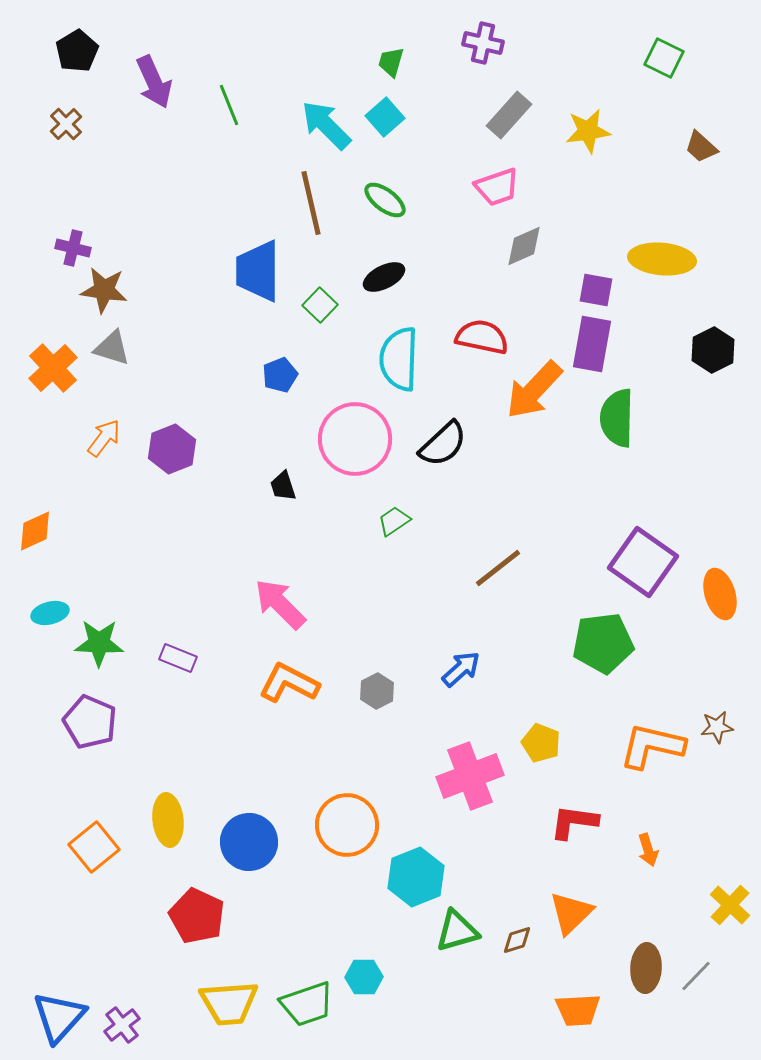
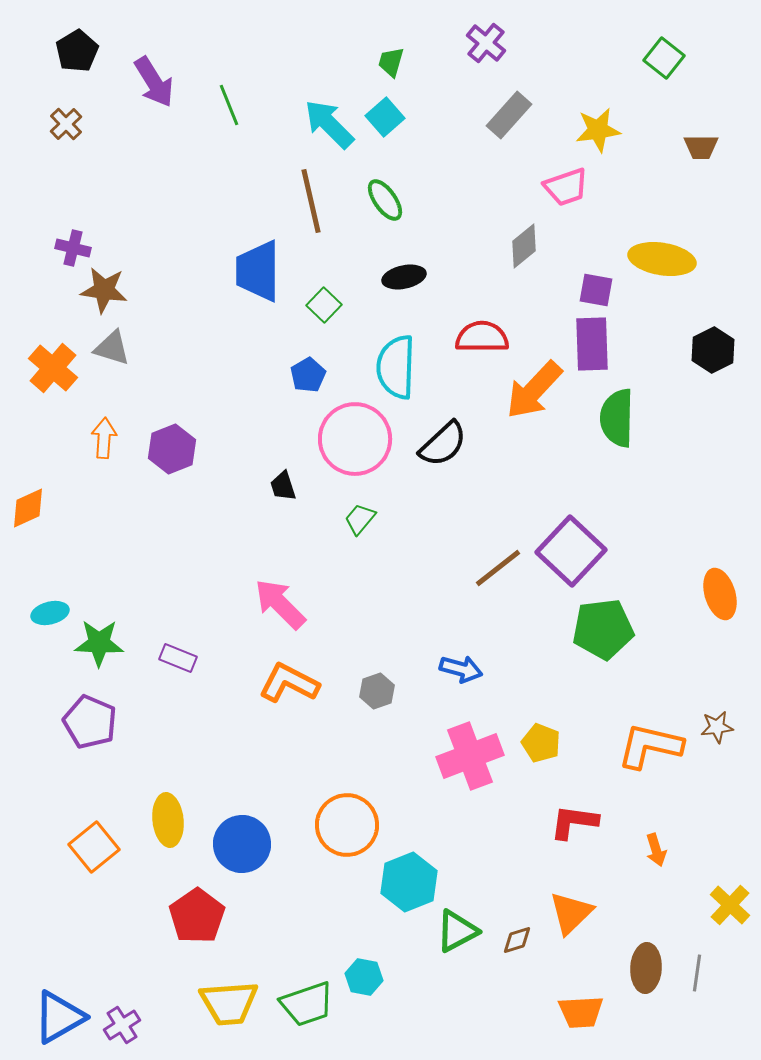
purple cross at (483, 43): moved 3 px right; rotated 27 degrees clockwise
green square at (664, 58): rotated 12 degrees clockwise
purple arrow at (154, 82): rotated 8 degrees counterclockwise
cyan arrow at (326, 125): moved 3 px right, 1 px up
yellow star at (588, 131): moved 10 px right, 1 px up
brown trapezoid at (701, 147): rotated 42 degrees counterclockwise
pink trapezoid at (497, 187): moved 69 px right
green ellipse at (385, 200): rotated 18 degrees clockwise
brown line at (311, 203): moved 2 px up
gray diamond at (524, 246): rotated 15 degrees counterclockwise
yellow ellipse at (662, 259): rotated 4 degrees clockwise
black ellipse at (384, 277): moved 20 px right; rotated 15 degrees clockwise
green square at (320, 305): moved 4 px right
red semicircle at (482, 337): rotated 12 degrees counterclockwise
purple rectangle at (592, 344): rotated 12 degrees counterclockwise
cyan semicircle at (399, 359): moved 3 px left, 8 px down
orange cross at (53, 368): rotated 6 degrees counterclockwise
blue pentagon at (280, 375): moved 28 px right; rotated 8 degrees counterclockwise
orange arrow at (104, 438): rotated 33 degrees counterclockwise
green trapezoid at (394, 521): moved 34 px left, 2 px up; rotated 16 degrees counterclockwise
orange diamond at (35, 531): moved 7 px left, 23 px up
purple square at (643, 562): moved 72 px left, 11 px up; rotated 8 degrees clockwise
green pentagon at (603, 643): moved 14 px up
blue arrow at (461, 669): rotated 57 degrees clockwise
gray hexagon at (377, 691): rotated 8 degrees clockwise
orange L-shape at (652, 746): moved 2 px left
pink cross at (470, 776): moved 20 px up
blue circle at (249, 842): moved 7 px left, 2 px down
orange arrow at (648, 850): moved 8 px right
cyan hexagon at (416, 877): moved 7 px left, 5 px down
red pentagon at (197, 916): rotated 12 degrees clockwise
green triangle at (457, 931): rotated 12 degrees counterclockwise
gray line at (696, 976): moved 1 px right, 3 px up; rotated 36 degrees counterclockwise
cyan hexagon at (364, 977): rotated 12 degrees clockwise
orange trapezoid at (578, 1010): moved 3 px right, 2 px down
blue triangle at (59, 1017): rotated 18 degrees clockwise
purple cross at (122, 1025): rotated 6 degrees clockwise
